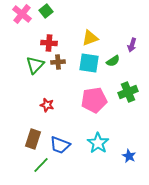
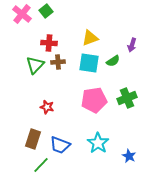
green cross: moved 1 px left, 6 px down
red star: moved 2 px down
